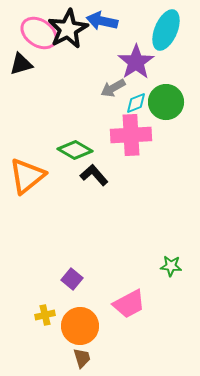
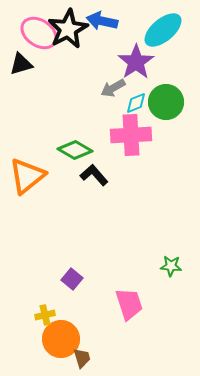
cyan ellipse: moved 3 px left; rotated 27 degrees clockwise
pink trapezoid: rotated 80 degrees counterclockwise
orange circle: moved 19 px left, 13 px down
